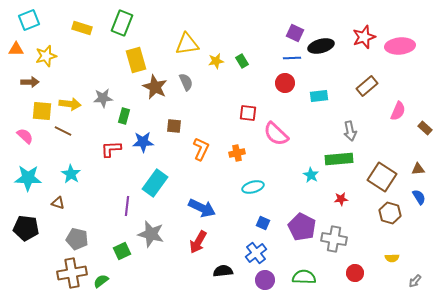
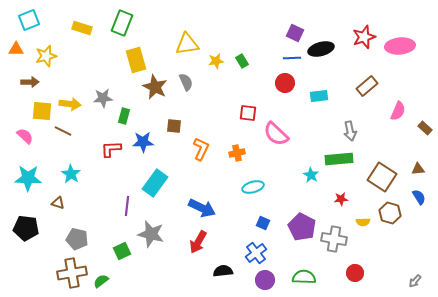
black ellipse at (321, 46): moved 3 px down
yellow semicircle at (392, 258): moved 29 px left, 36 px up
